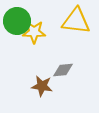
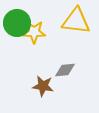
green circle: moved 2 px down
gray diamond: moved 2 px right
brown star: moved 1 px right
